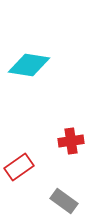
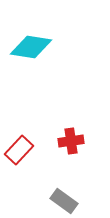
cyan diamond: moved 2 px right, 18 px up
red rectangle: moved 17 px up; rotated 12 degrees counterclockwise
